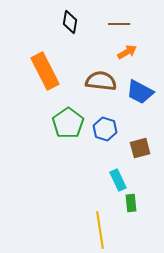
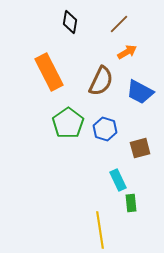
brown line: rotated 45 degrees counterclockwise
orange rectangle: moved 4 px right, 1 px down
brown semicircle: rotated 108 degrees clockwise
